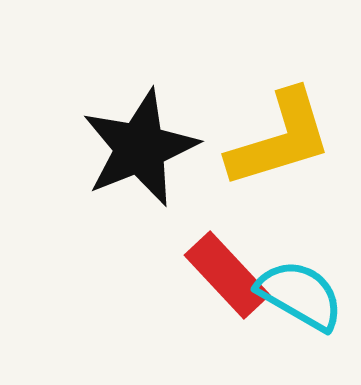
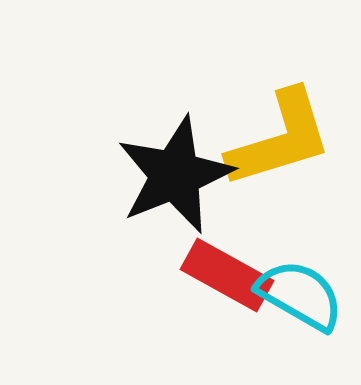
black star: moved 35 px right, 27 px down
red rectangle: rotated 18 degrees counterclockwise
